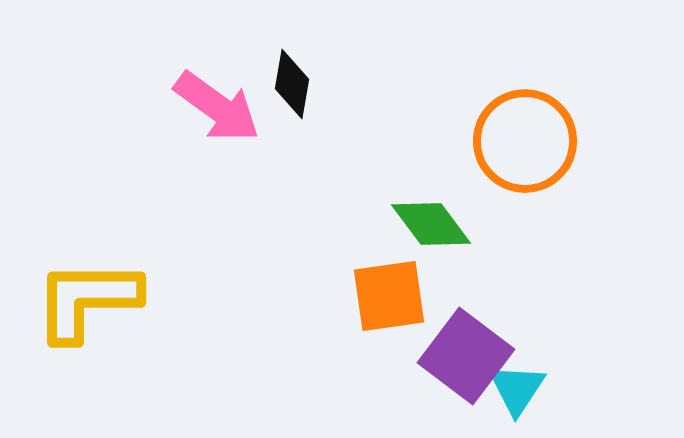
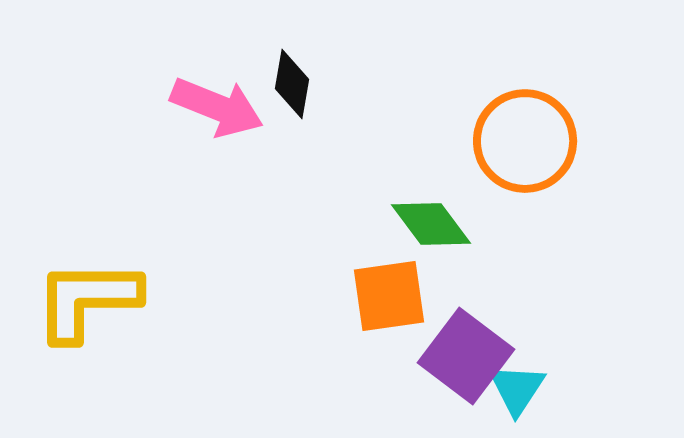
pink arrow: rotated 14 degrees counterclockwise
